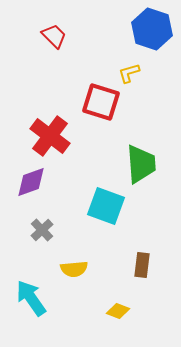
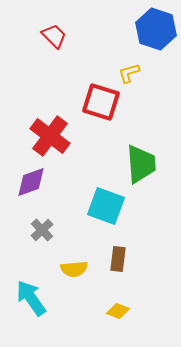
blue hexagon: moved 4 px right
brown rectangle: moved 24 px left, 6 px up
